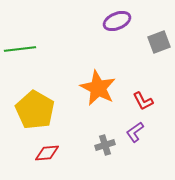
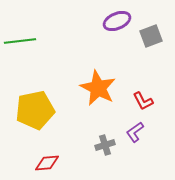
gray square: moved 8 px left, 6 px up
green line: moved 8 px up
yellow pentagon: rotated 30 degrees clockwise
red diamond: moved 10 px down
